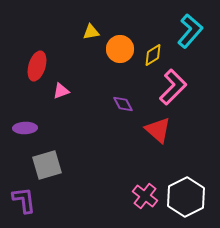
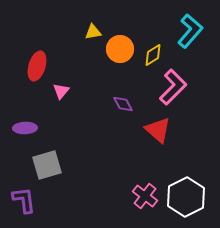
yellow triangle: moved 2 px right
pink triangle: rotated 30 degrees counterclockwise
